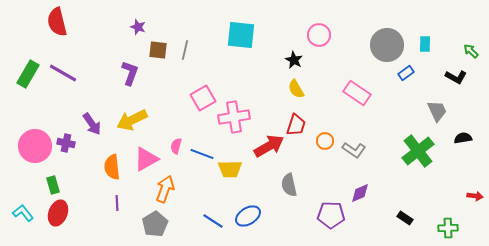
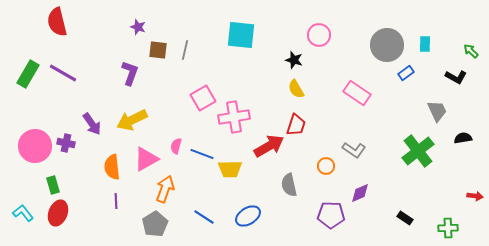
black star at (294, 60): rotated 12 degrees counterclockwise
orange circle at (325, 141): moved 1 px right, 25 px down
purple line at (117, 203): moved 1 px left, 2 px up
blue line at (213, 221): moved 9 px left, 4 px up
